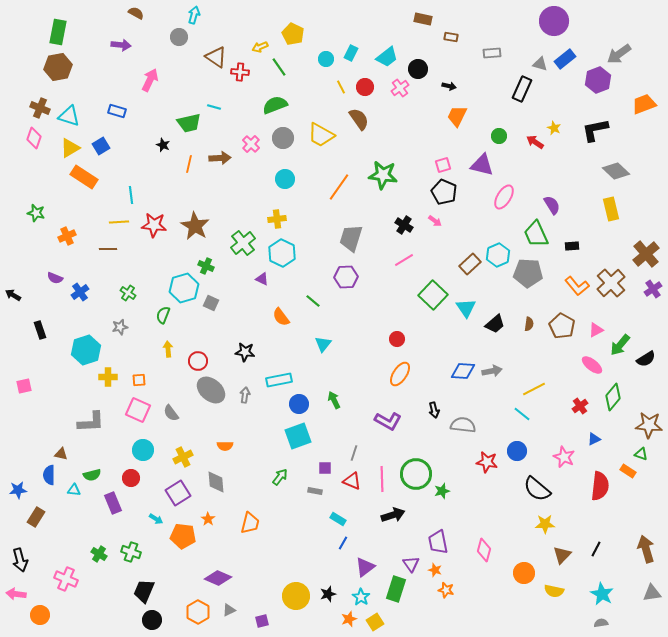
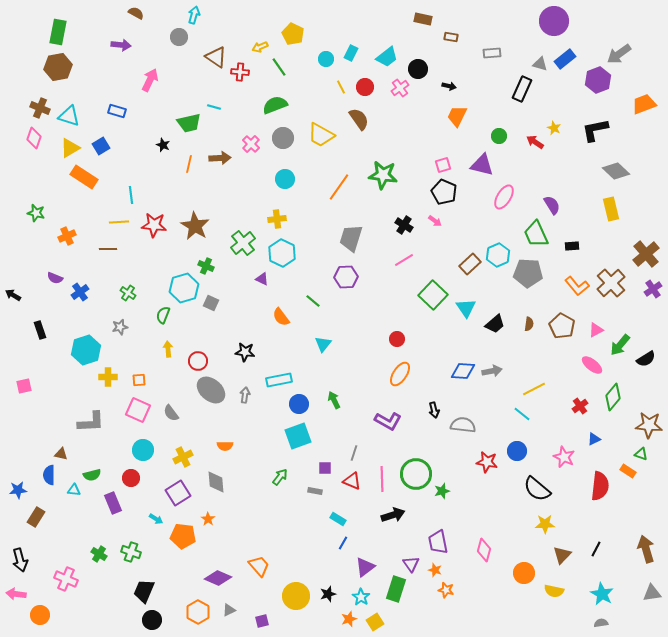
orange trapezoid at (250, 523): moved 9 px right, 43 px down; rotated 55 degrees counterclockwise
